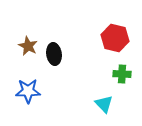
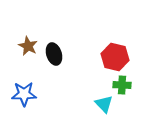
red hexagon: moved 19 px down
black ellipse: rotated 10 degrees counterclockwise
green cross: moved 11 px down
blue star: moved 4 px left, 3 px down
